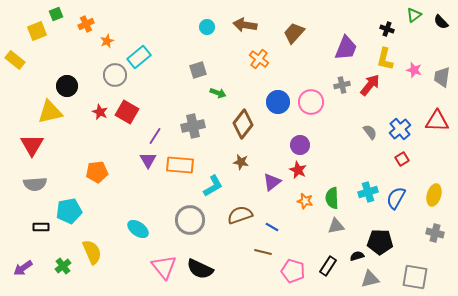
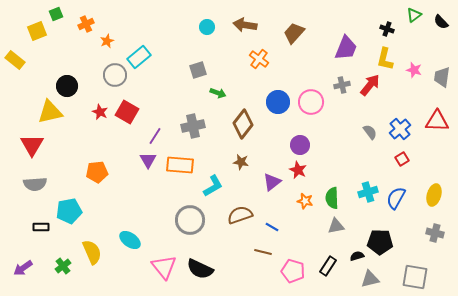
cyan ellipse at (138, 229): moved 8 px left, 11 px down
